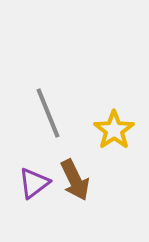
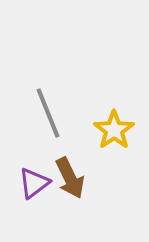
brown arrow: moved 5 px left, 2 px up
